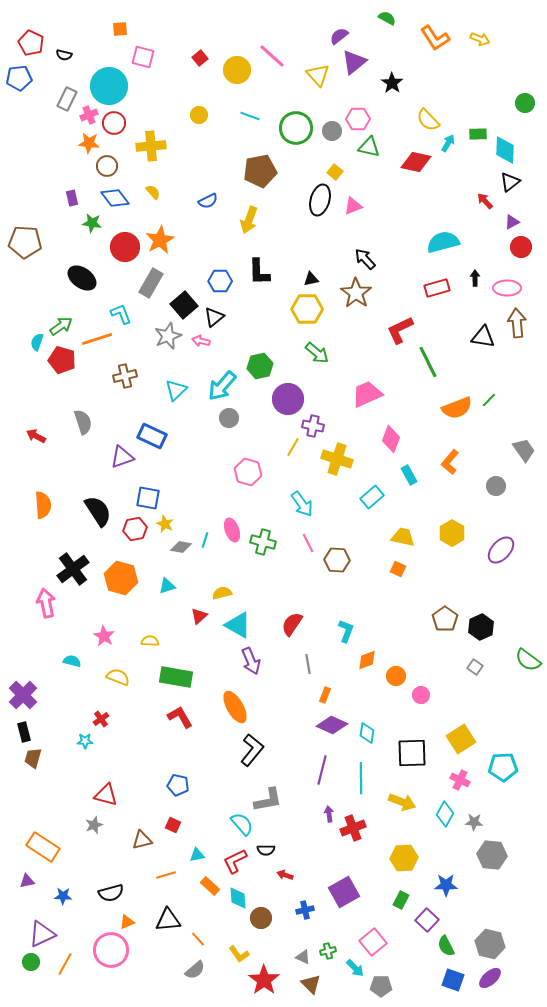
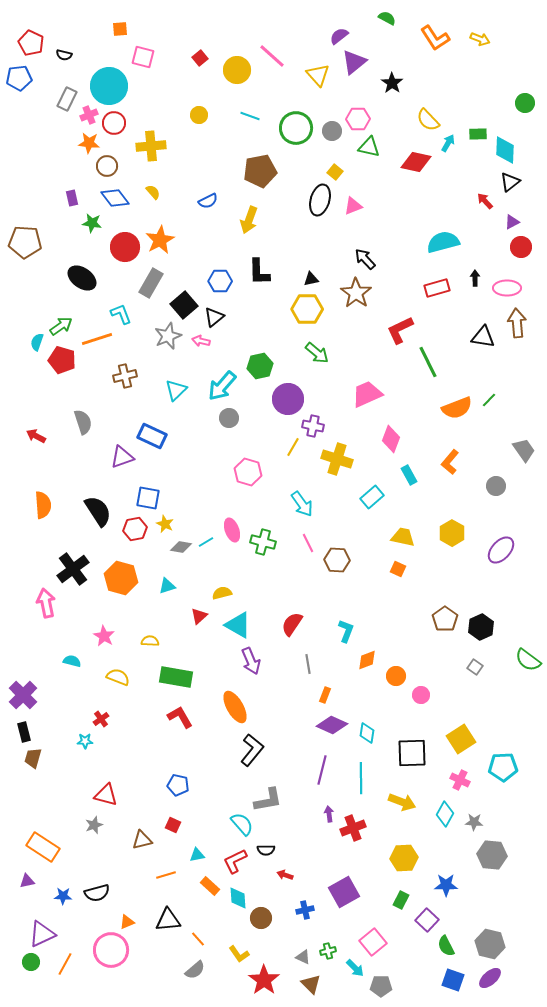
cyan line at (205, 540): moved 1 px right, 2 px down; rotated 42 degrees clockwise
black semicircle at (111, 893): moved 14 px left
